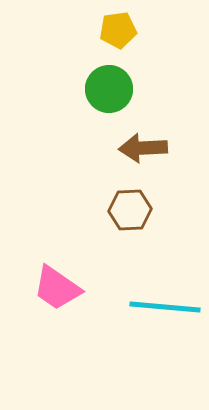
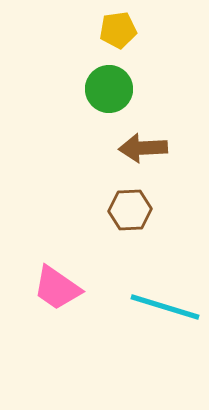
cyan line: rotated 12 degrees clockwise
